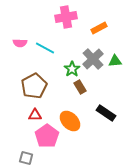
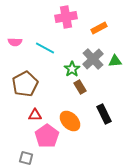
pink semicircle: moved 5 px left, 1 px up
brown pentagon: moved 9 px left, 2 px up
black rectangle: moved 2 px left, 1 px down; rotated 30 degrees clockwise
